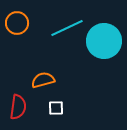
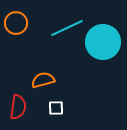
orange circle: moved 1 px left
cyan circle: moved 1 px left, 1 px down
